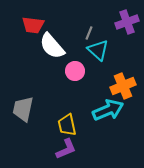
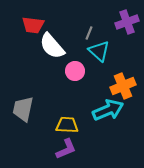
cyan triangle: moved 1 px right, 1 px down
yellow trapezoid: rotated 105 degrees clockwise
